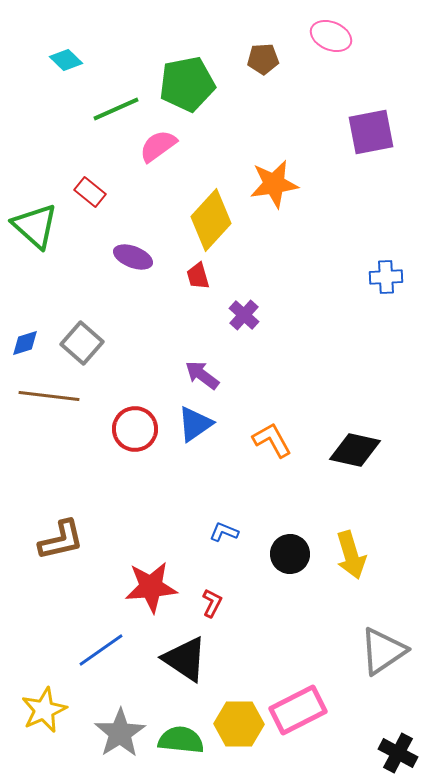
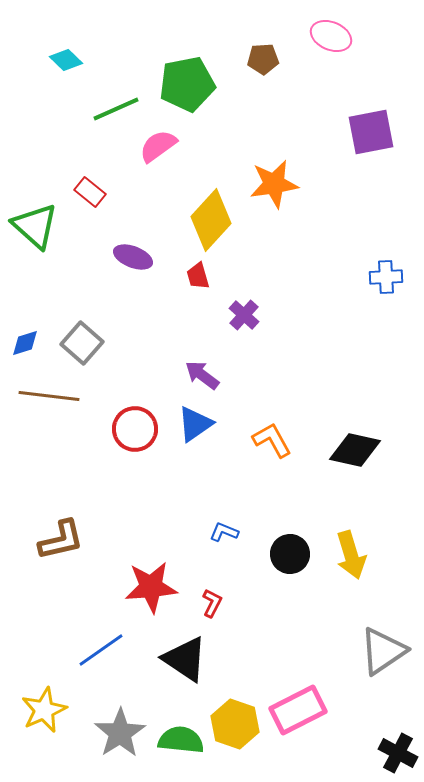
yellow hexagon: moved 4 px left; rotated 18 degrees clockwise
